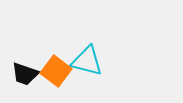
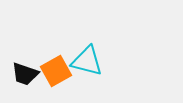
orange square: rotated 24 degrees clockwise
